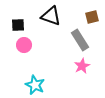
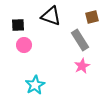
cyan star: rotated 18 degrees clockwise
